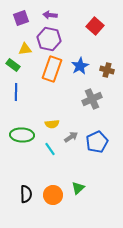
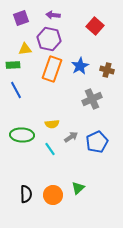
purple arrow: moved 3 px right
green rectangle: rotated 40 degrees counterclockwise
blue line: moved 2 px up; rotated 30 degrees counterclockwise
